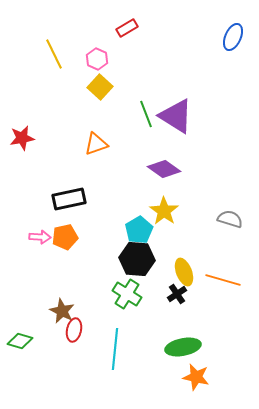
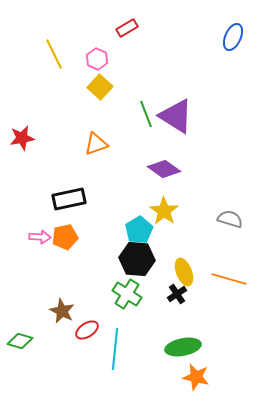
orange line: moved 6 px right, 1 px up
red ellipse: moved 13 px right; rotated 45 degrees clockwise
